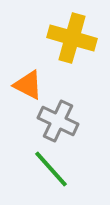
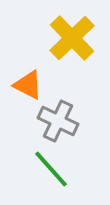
yellow cross: rotated 30 degrees clockwise
